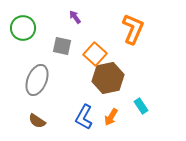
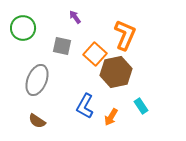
orange L-shape: moved 8 px left, 6 px down
brown hexagon: moved 8 px right, 6 px up
blue L-shape: moved 1 px right, 11 px up
